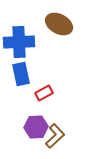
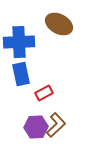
brown L-shape: moved 1 px right, 11 px up
